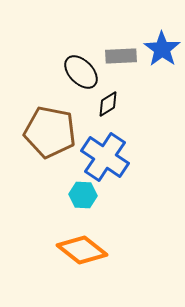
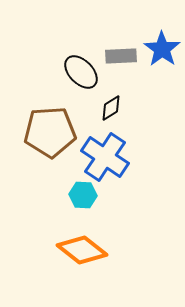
black diamond: moved 3 px right, 4 px down
brown pentagon: rotated 15 degrees counterclockwise
